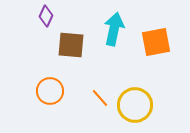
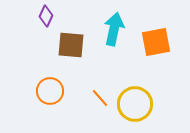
yellow circle: moved 1 px up
